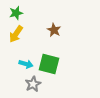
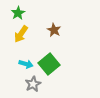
green star: moved 2 px right; rotated 16 degrees counterclockwise
yellow arrow: moved 5 px right
green square: rotated 35 degrees clockwise
